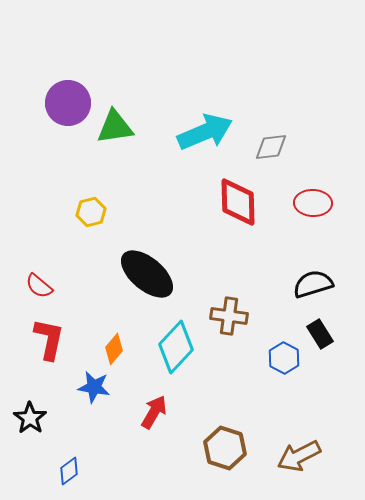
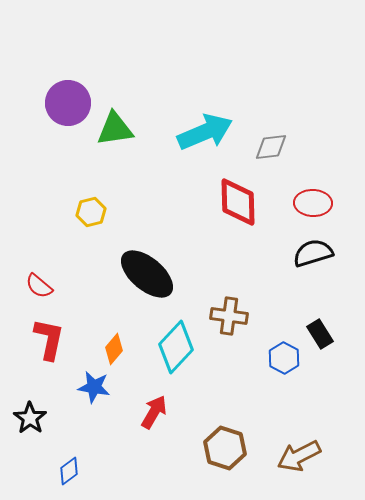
green triangle: moved 2 px down
black semicircle: moved 31 px up
